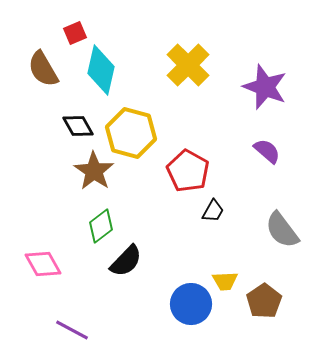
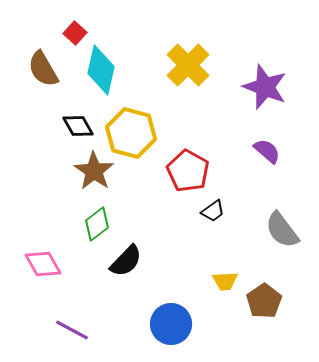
red square: rotated 25 degrees counterclockwise
black trapezoid: rotated 25 degrees clockwise
green diamond: moved 4 px left, 2 px up
blue circle: moved 20 px left, 20 px down
